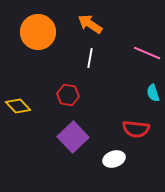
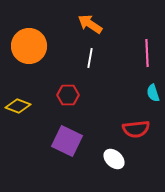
orange circle: moved 9 px left, 14 px down
pink line: rotated 64 degrees clockwise
red hexagon: rotated 10 degrees counterclockwise
yellow diamond: rotated 25 degrees counterclockwise
red semicircle: rotated 12 degrees counterclockwise
purple square: moved 6 px left, 4 px down; rotated 20 degrees counterclockwise
white ellipse: rotated 60 degrees clockwise
